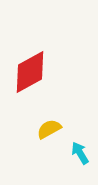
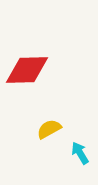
red diamond: moved 3 px left, 2 px up; rotated 27 degrees clockwise
